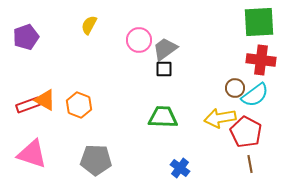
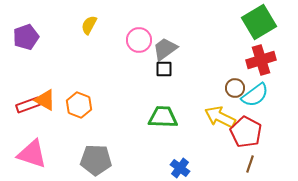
green square: rotated 28 degrees counterclockwise
red cross: rotated 24 degrees counterclockwise
yellow arrow: moved 1 px up; rotated 36 degrees clockwise
brown line: rotated 30 degrees clockwise
